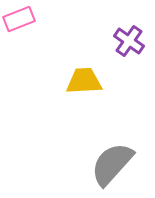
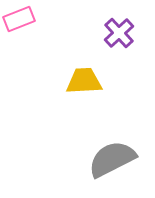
purple cross: moved 10 px left, 8 px up; rotated 12 degrees clockwise
gray semicircle: moved 5 px up; rotated 21 degrees clockwise
